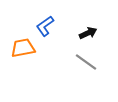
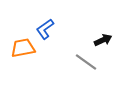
blue L-shape: moved 3 px down
black arrow: moved 15 px right, 7 px down
